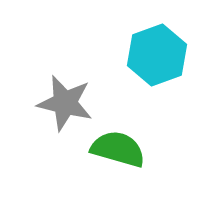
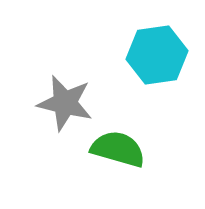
cyan hexagon: rotated 12 degrees clockwise
